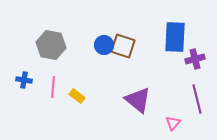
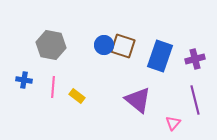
blue rectangle: moved 15 px left, 19 px down; rotated 16 degrees clockwise
purple line: moved 2 px left, 1 px down
